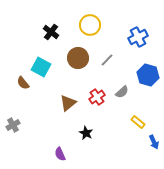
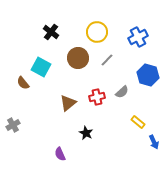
yellow circle: moved 7 px right, 7 px down
red cross: rotated 21 degrees clockwise
